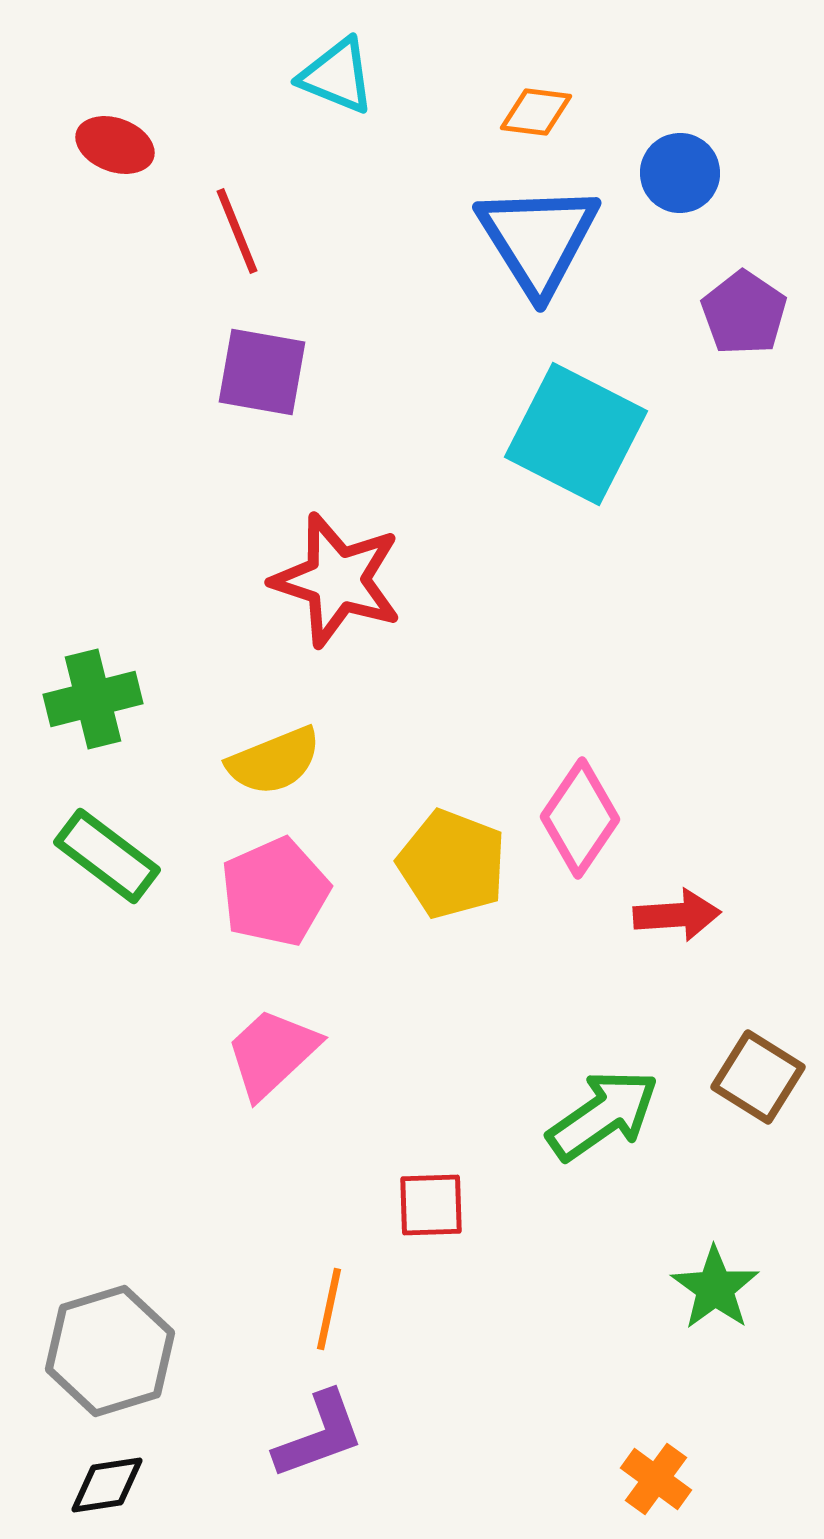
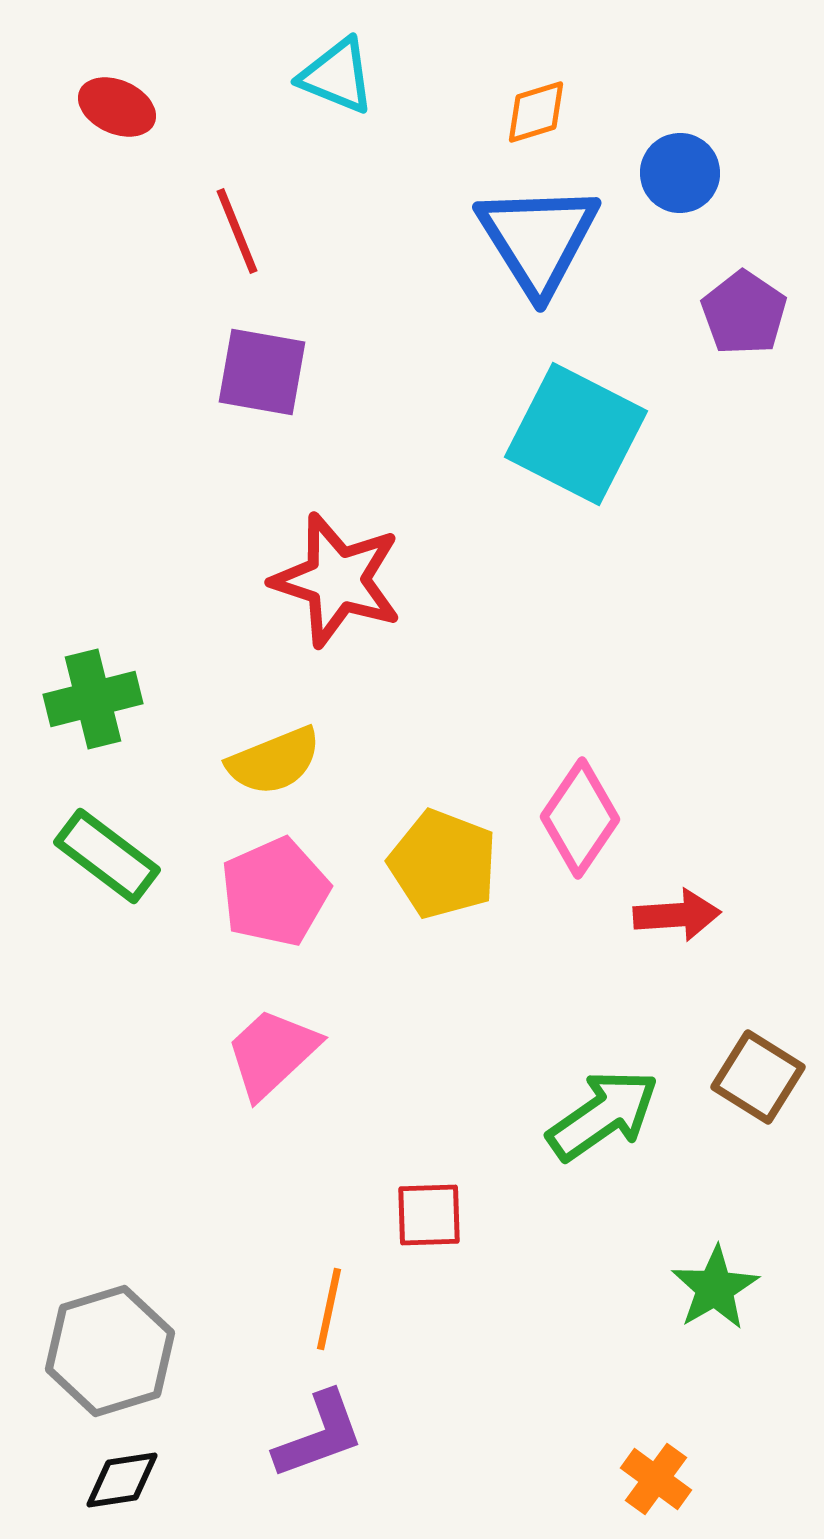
orange diamond: rotated 24 degrees counterclockwise
red ellipse: moved 2 px right, 38 px up; rotated 4 degrees clockwise
yellow pentagon: moved 9 px left
red square: moved 2 px left, 10 px down
green star: rotated 6 degrees clockwise
black diamond: moved 15 px right, 5 px up
